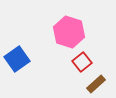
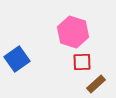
pink hexagon: moved 4 px right
red square: rotated 36 degrees clockwise
